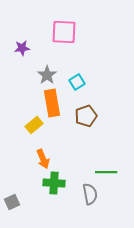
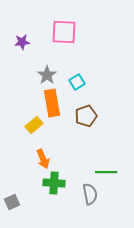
purple star: moved 6 px up
